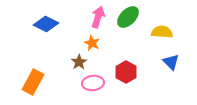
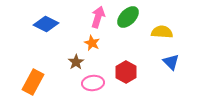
brown star: moved 3 px left
